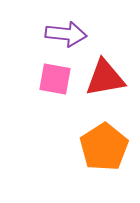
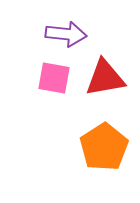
pink square: moved 1 px left, 1 px up
